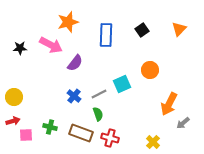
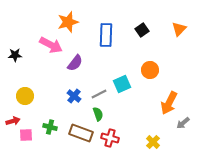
black star: moved 5 px left, 7 px down
yellow circle: moved 11 px right, 1 px up
orange arrow: moved 1 px up
